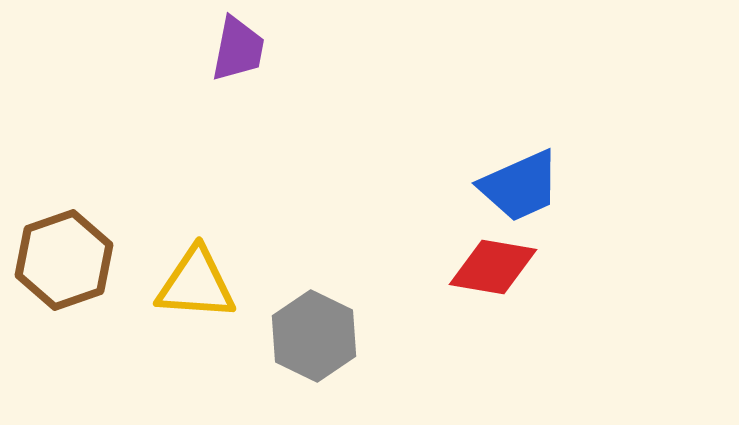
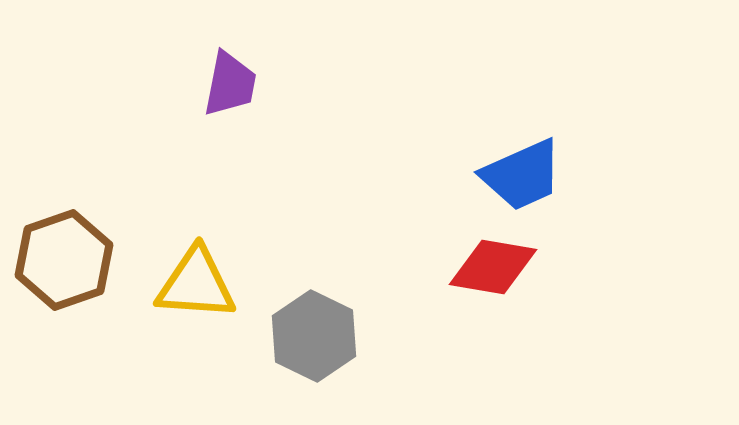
purple trapezoid: moved 8 px left, 35 px down
blue trapezoid: moved 2 px right, 11 px up
